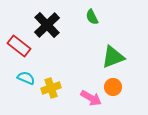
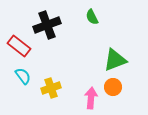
black cross: rotated 24 degrees clockwise
green triangle: moved 2 px right, 3 px down
cyan semicircle: moved 3 px left, 2 px up; rotated 30 degrees clockwise
pink arrow: rotated 115 degrees counterclockwise
